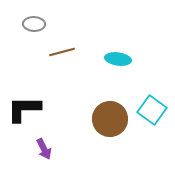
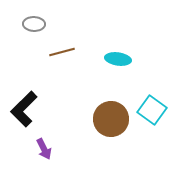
black L-shape: rotated 45 degrees counterclockwise
brown circle: moved 1 px right
